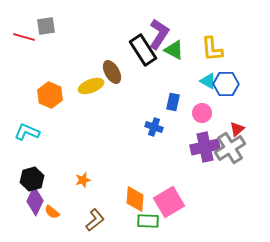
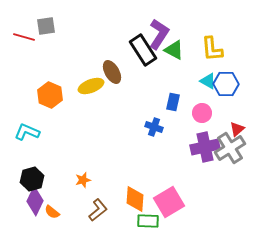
brown L-shape: moved 3 px right, 10 px up
